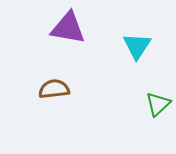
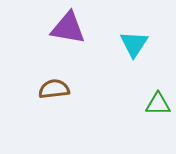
cyan triangle: moved 3 px left, 2 px up
green triangle: rotated 44 degrees clockwise
